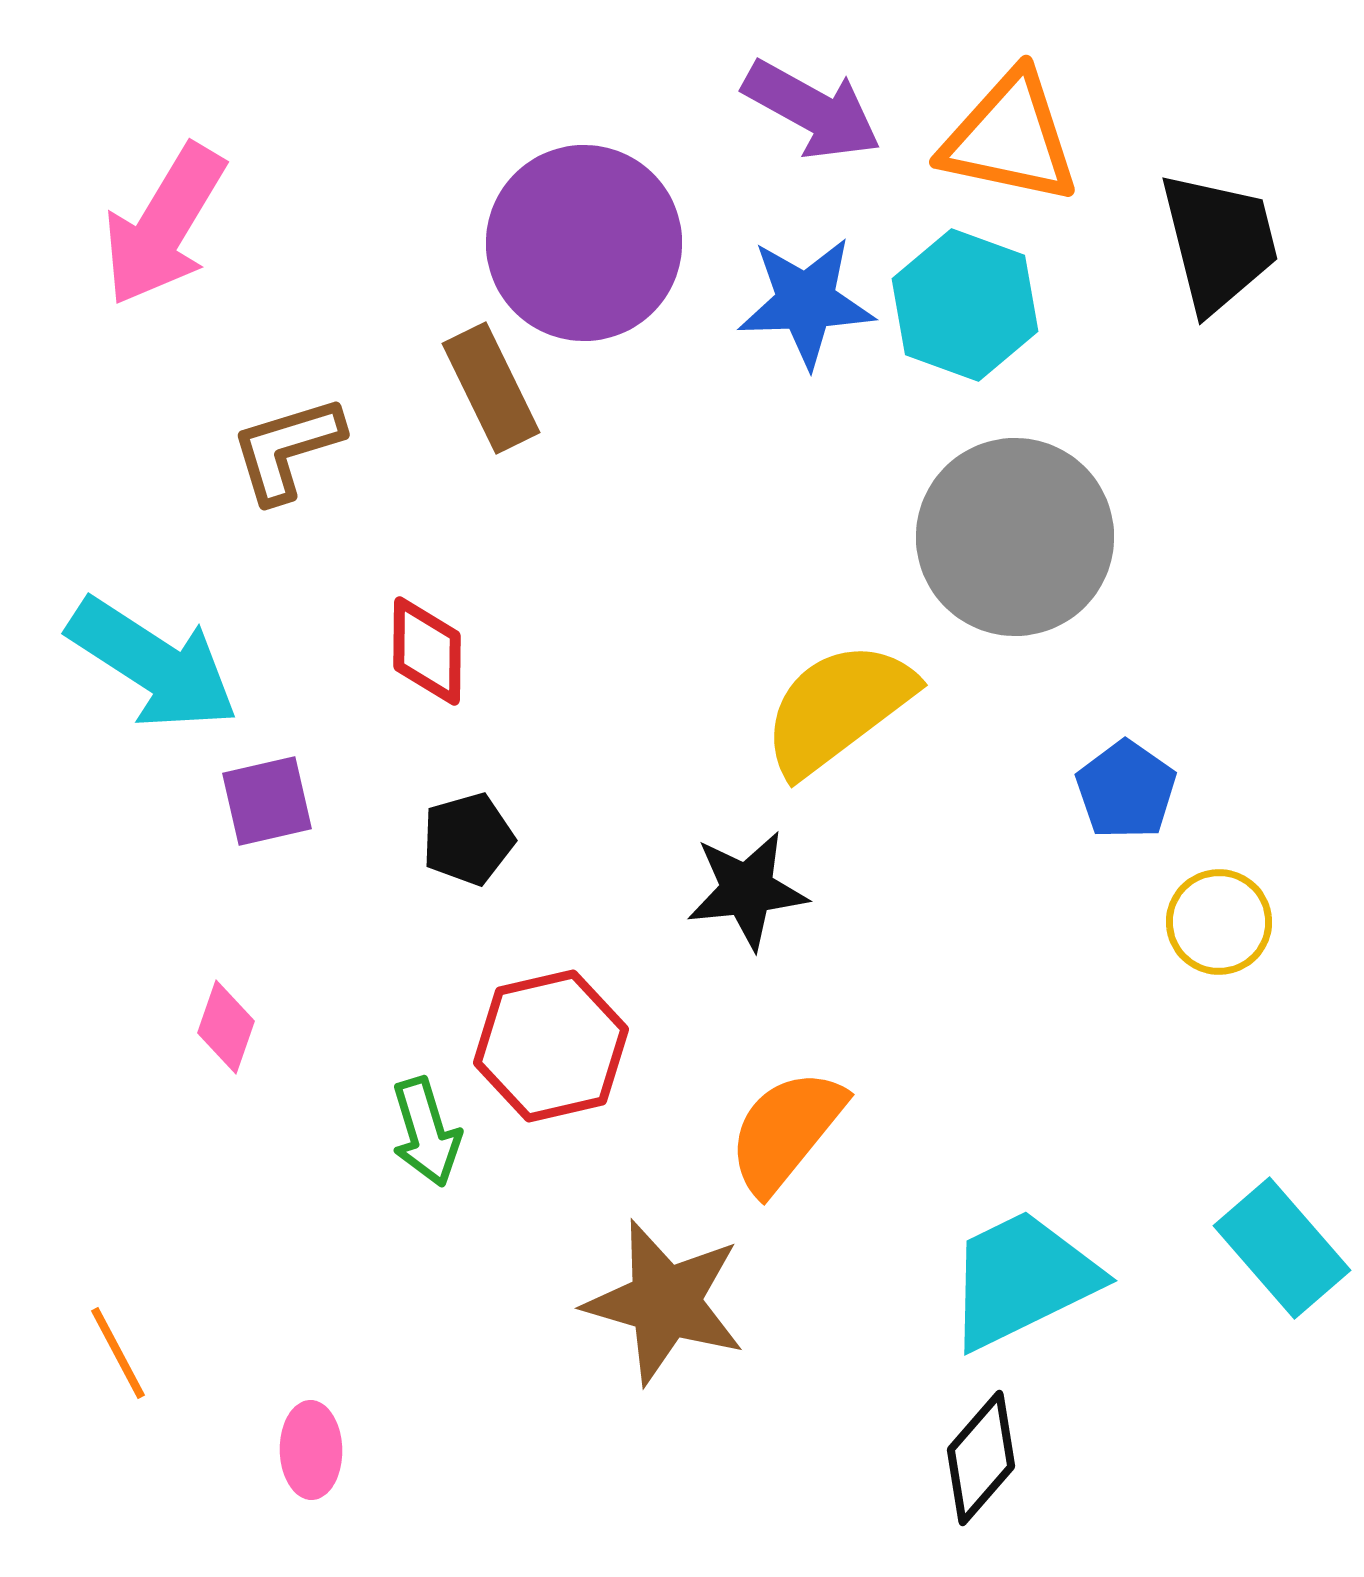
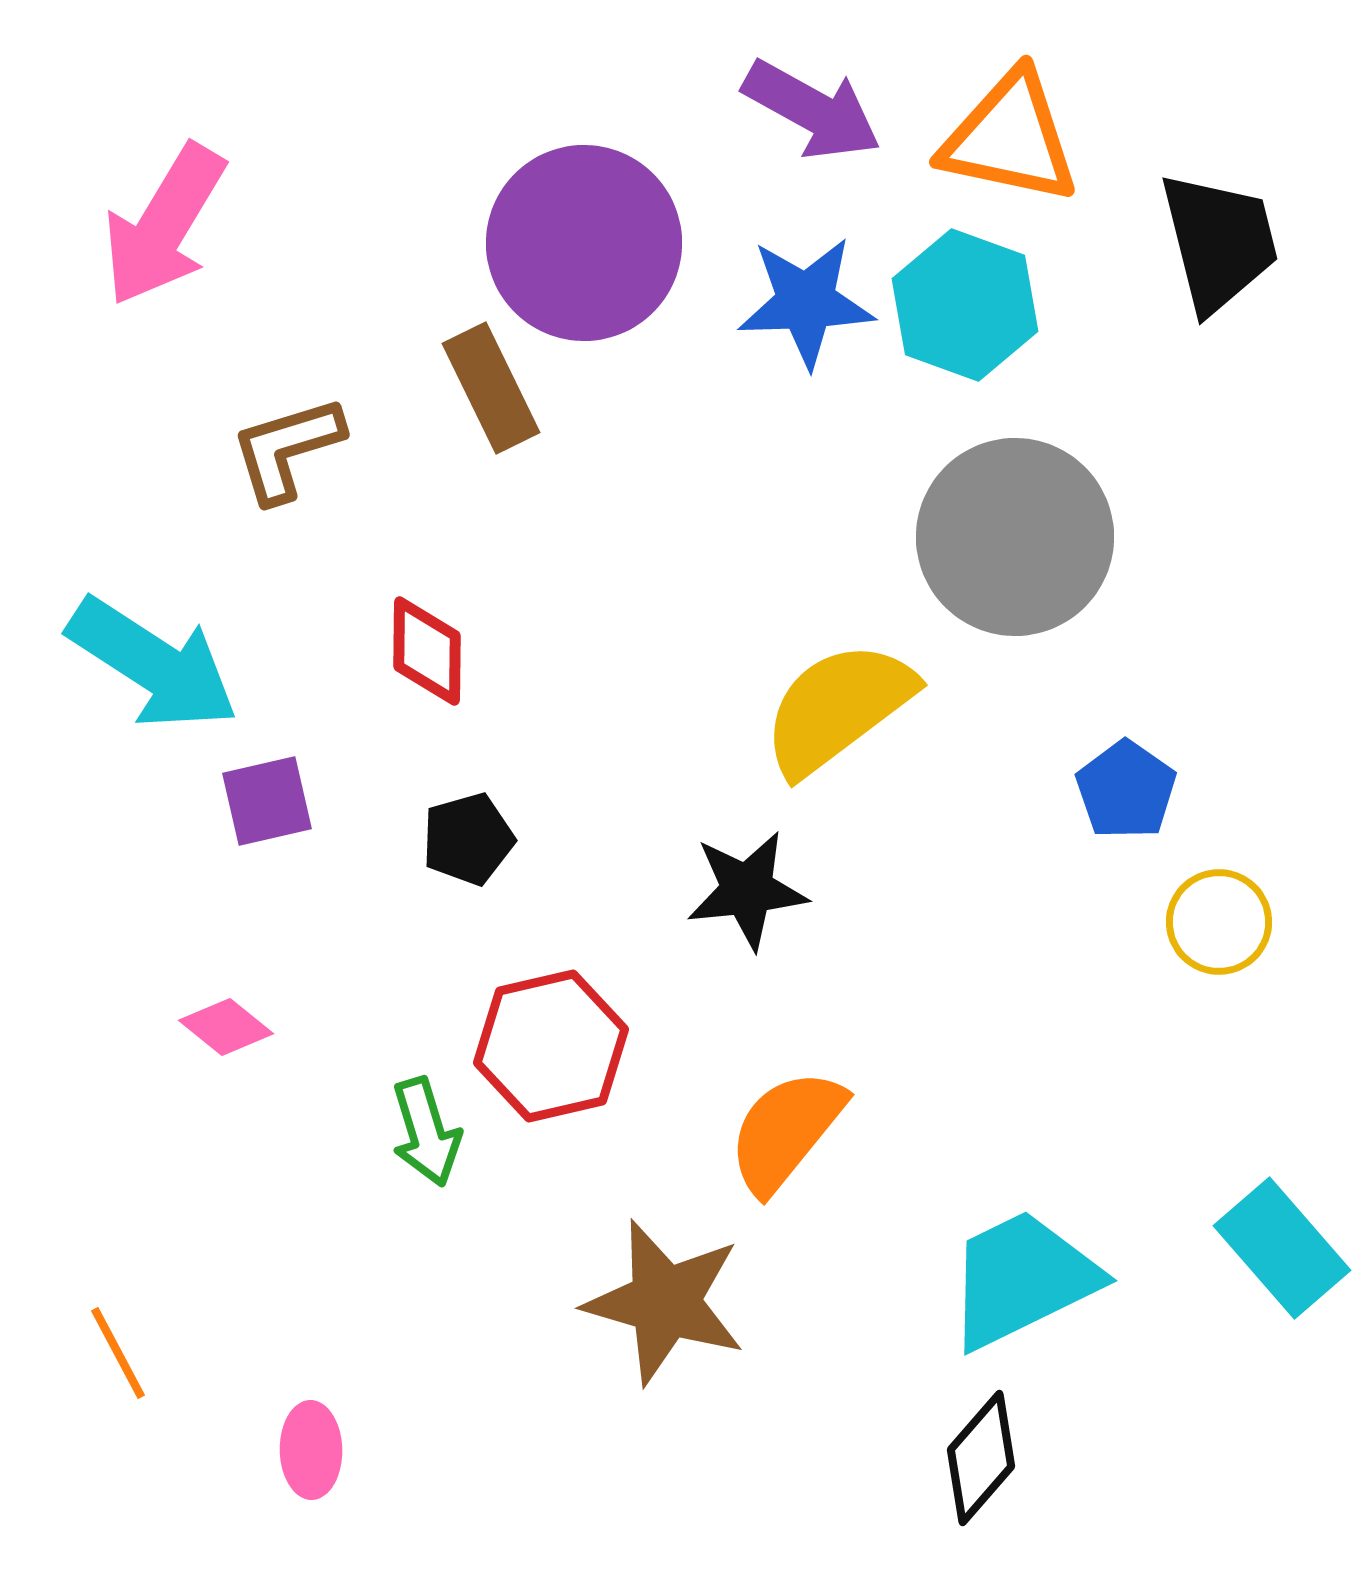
pink diamond: rotated 70 degrees counterclockwise
